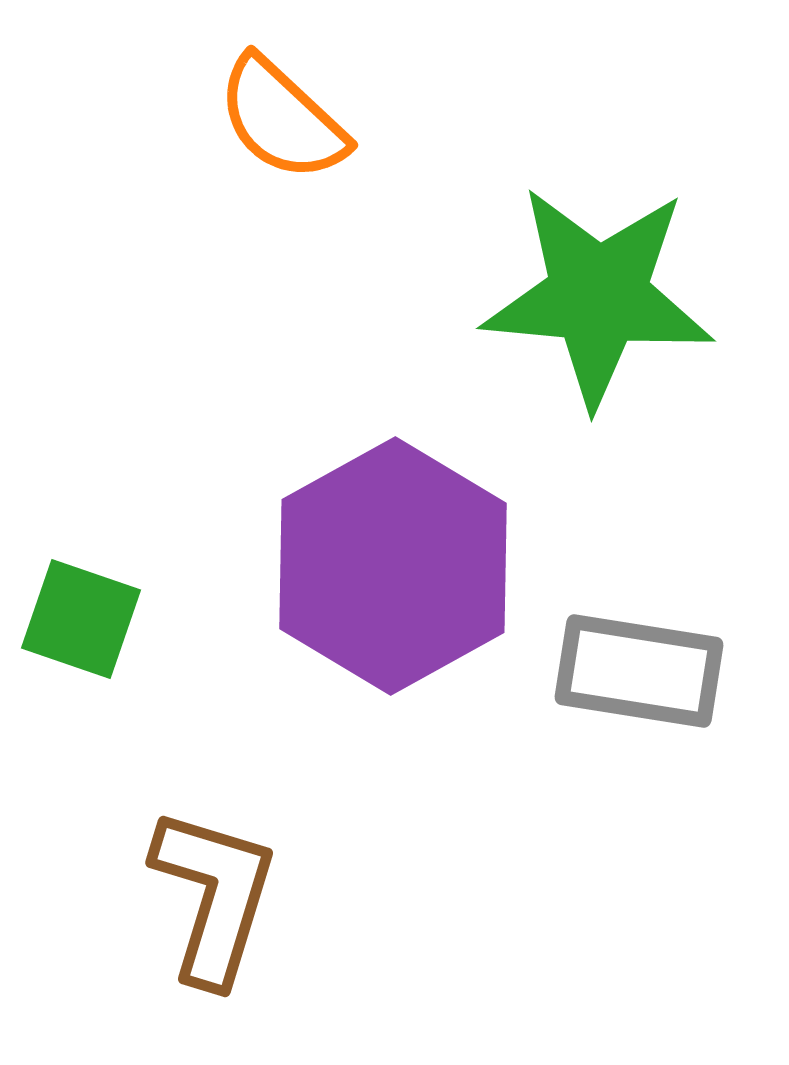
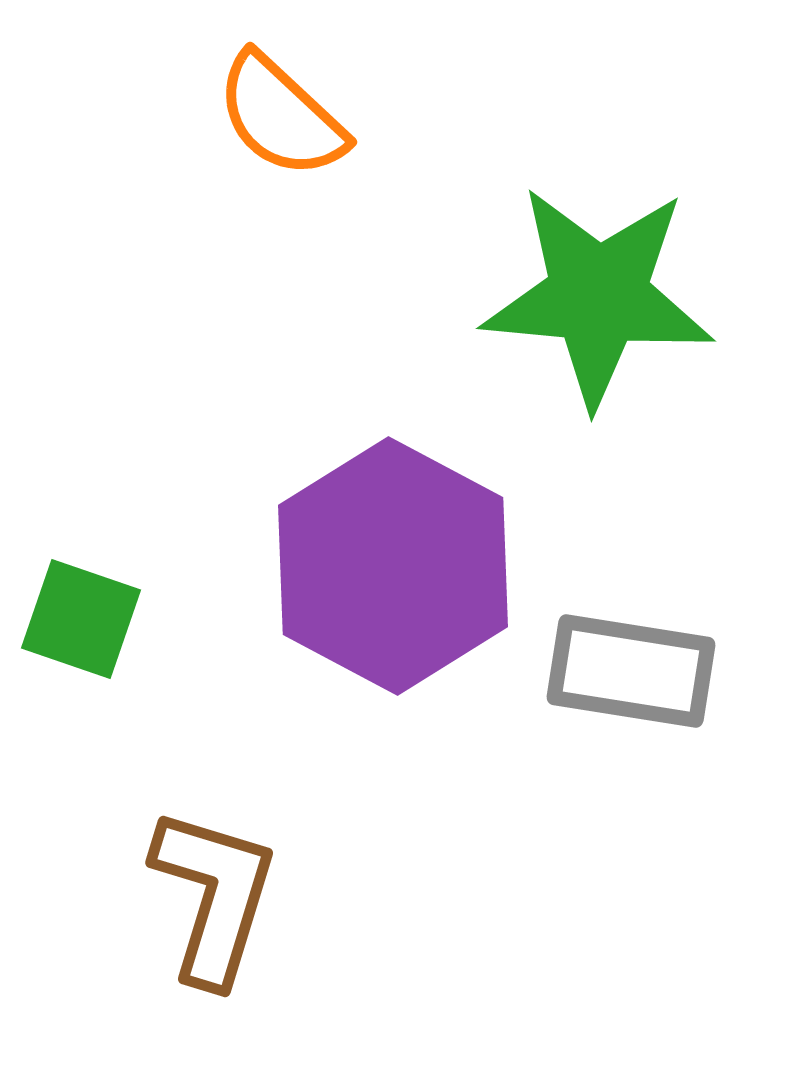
orange semicircle: moved 1 px left, 3 px up
purple hexagon: rotated 3 degrees counterclockwise
gray rectangle: moved 8 px left
